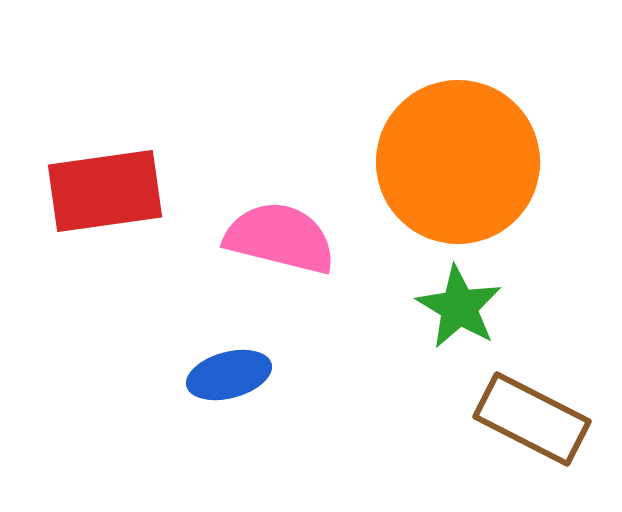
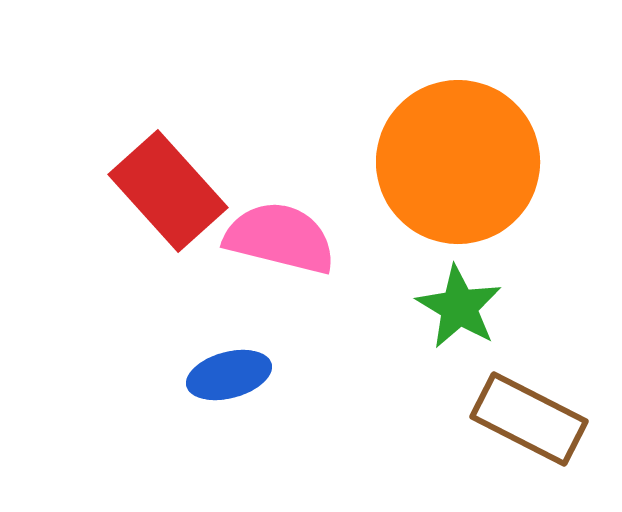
red rectangle: moved 63 px right; rotated 56 degrees clockwise
brown rectangle: moved 3 px left
